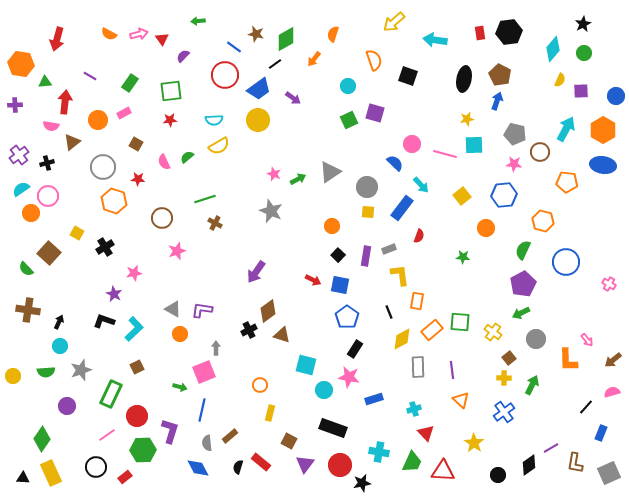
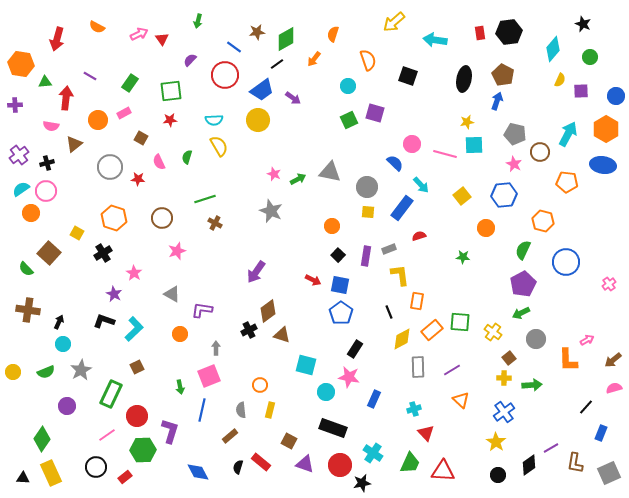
green arrow at (198, 21): rotated 72 degrees counterclockwise
black star at (583, 24): rotated 21 degrees counterclockwise
orange semicircle at (109, 34): moved 12 px left, 7 px up
pink arrow at (139, 34): rotated 12 degrees counterclockwise
brown star at (256, 34): moved 1 px right, 2 px up; rotated 21 degrees counterclockwise
green circle at (584, 53): moved 6 px right, 4 px down
purple semicircle at (183, 56): moved 7 px right, 4 px down
orange semicircle at (374, 60): moved 6 px left
black line at (275, 64): moved 2 px right
brown pentagon at (500, 75): moved 3 px right
blue trapezoid at (259, 89): moved 3 px right, 1 px down
red arrow at (65, 102): moved 1 px right, 4 px up
yellow star at (467, 119): moved 3 px down
cyan arrow at (566, 129): moved 2 px right, 5 px down
orange hexagon at (603, 130): moved 3 px right, 1 px up
brown triangle at (72, 142): moved 2 px right, 2 px down
brown square at (136, 144): moved 5 px right, 6 px up
yellow semicircle at (219, 146): rotated 90 degrees counterclockwise
green semicircle at (187, 157): rotated 32 degrees counterclockwise
pink semicircle at (164, 162): moved 5 px left
pink star at (514, 164): rotated 21 degrees clockwise
gray circle at (103, 167): moved 7 px right
gray triangle at (330, 172): rotated 45 degrees clockwise
pink circle at (48, 196): moved 2 px left, 5 px up
orange hexagon at (114, 201): moved 17 px down
red semicircle at (419, 236): rotated 128 degrees counterclockwise
black cross at (105, 247): moved 2 px left, 6 px down
pink star at (134, 273): rotated 28 degrees counterclockwise
pink cross at (609, 284): rotated 24 degrees clockwise
gray triangle at (173, 309): moved 1 px left, 15 px up
blue pentagon at (347, 317): moved 6 px left, 4 px up
pink arrow at (587, 340): rotated 80 degrees counterclockwise
cyan circle at (60, 346): moved 3 px right, 2 px up
gray star at (81, 370): rotated 10 degrees counterclockwise
purple line at (452, 370): rotated 66 degrees clockwise
green semicircle at (46, 372): rotated 18 degrees counterclockwise
pink square at (204, 372): moved 5 px right, 4 px down
yellow circle at (13, 376): moved 4 px up
green arrow at (532, 385): rotated 60 degrees clockwise
green arrow at (180, 387): rotated 64 degrees clockwise
cyan circle at (324, 390): moved 2 px right, 2 px down
pink semicircle at (612, 392): moved 2 px right, 4 px up
blue rectangle at (374, 399): rotated 48 degrees counterclockwise
yellow rectangle at (270, 413): moved 3 px up
gray semicircle at (207, 443): moved 34 px right, 33 px up
yellow star at (474, 443): moved 22 px right, 1 px up
cyan cross at (379, 452): moved 6 px left, 1 px down; rotated 24 degrees clockwise
green trapezoid at (412, 462): moved 2 px left, 1 px down
purple triangle at (305, 464): rotated 48 degrees counterclockwise
blue diamond at (198, 468): moved 4 px down
